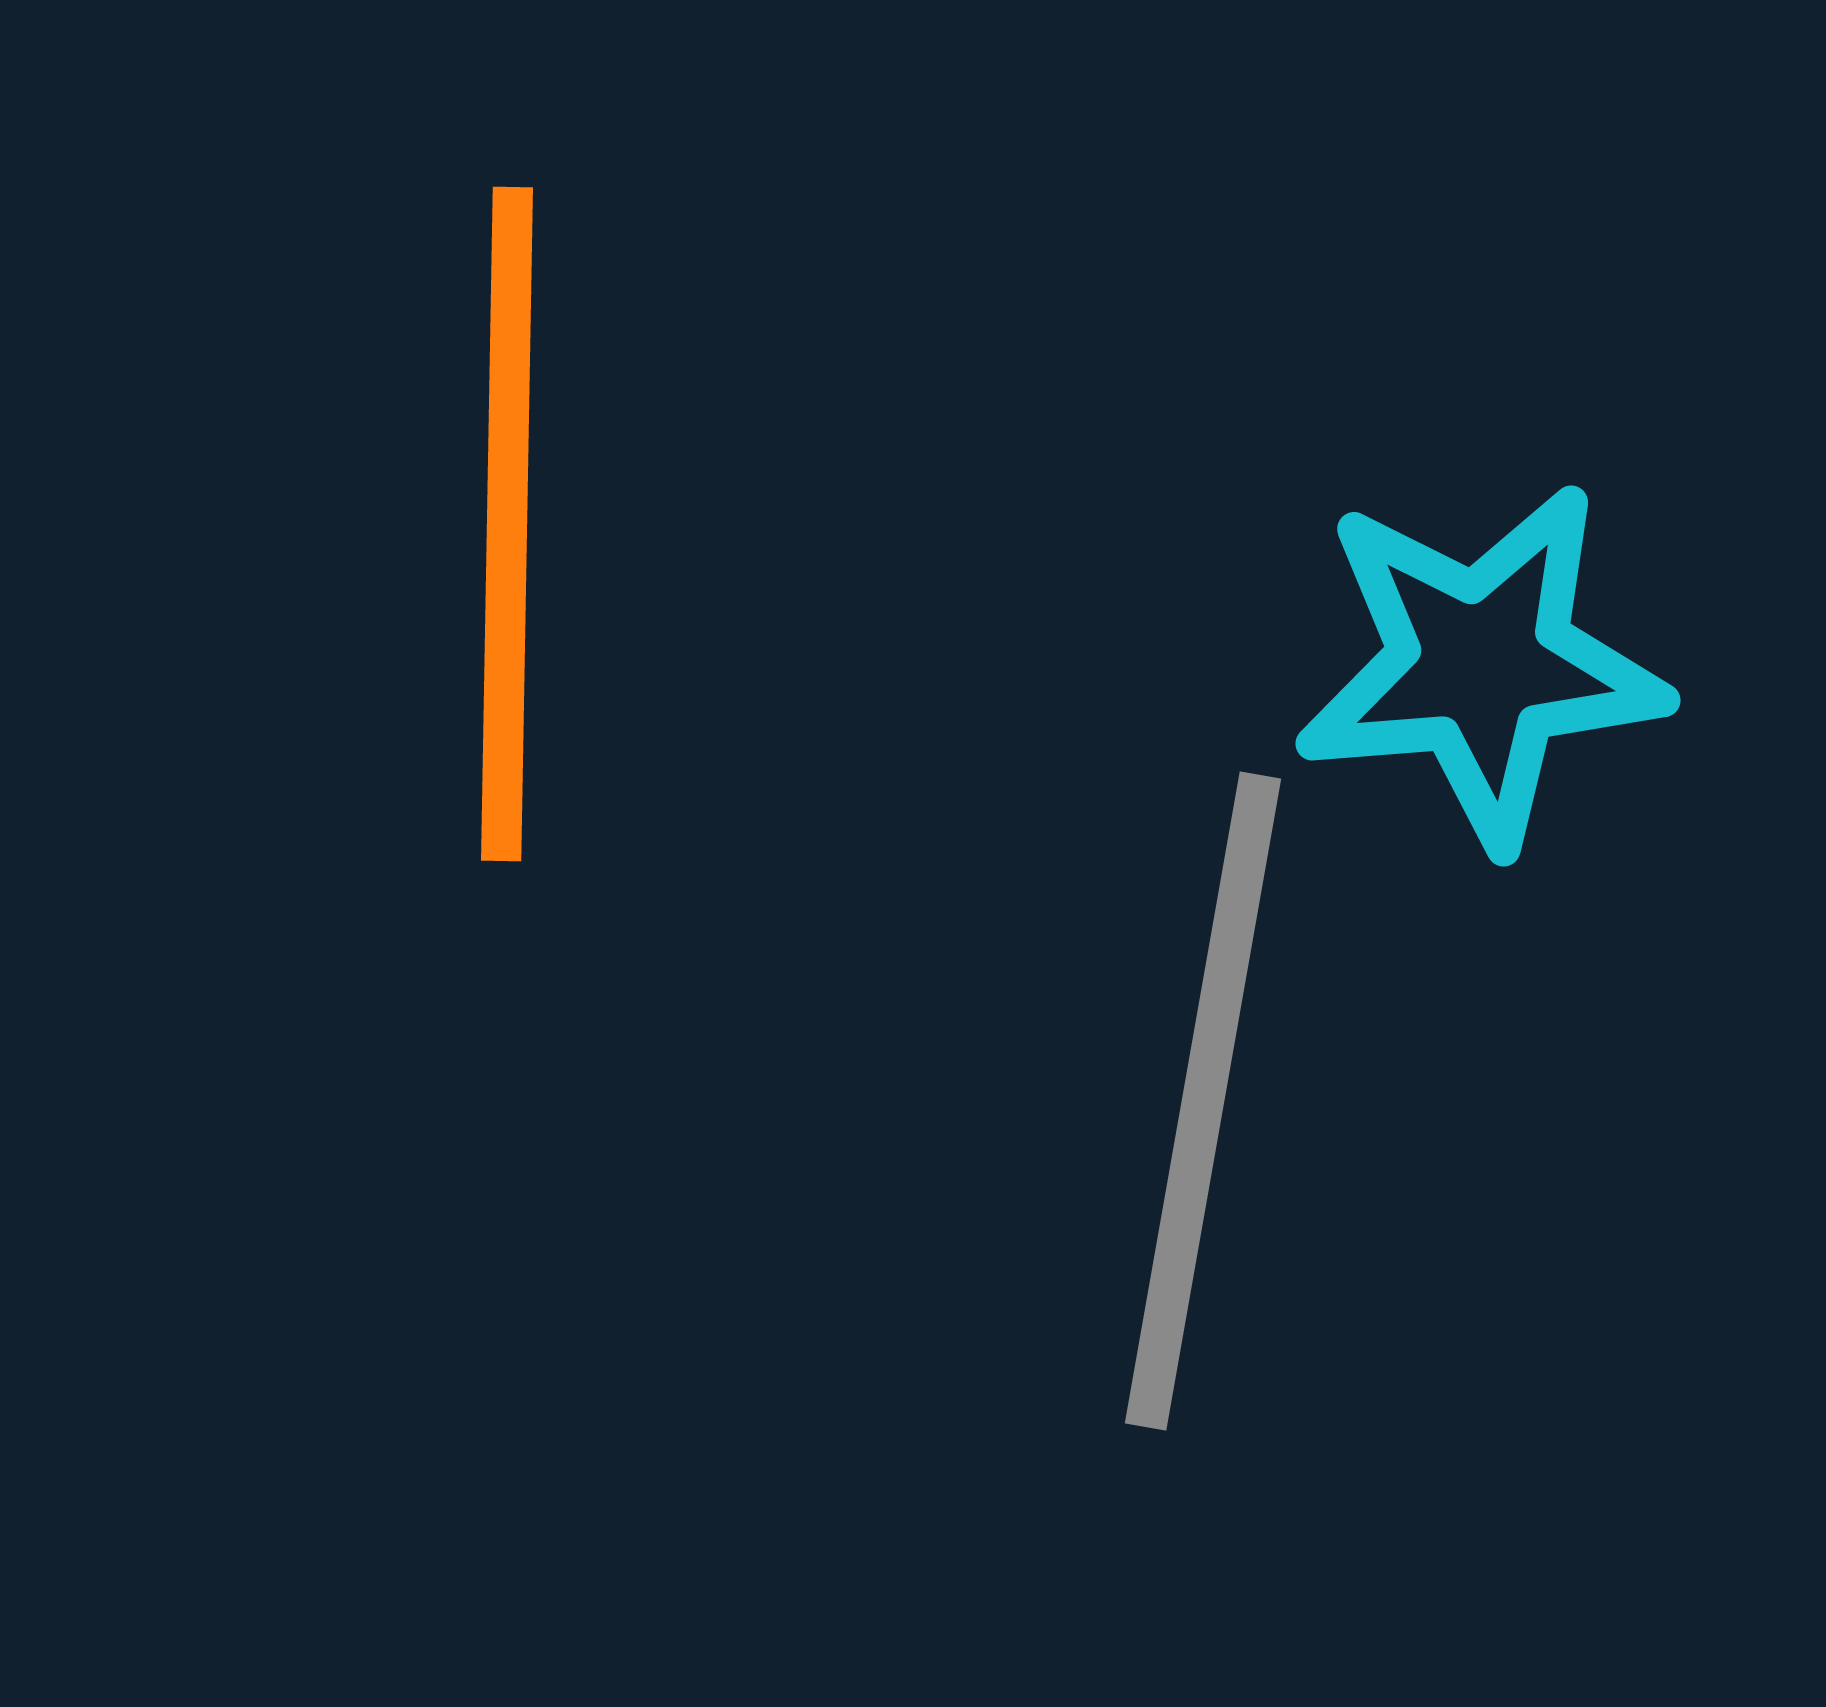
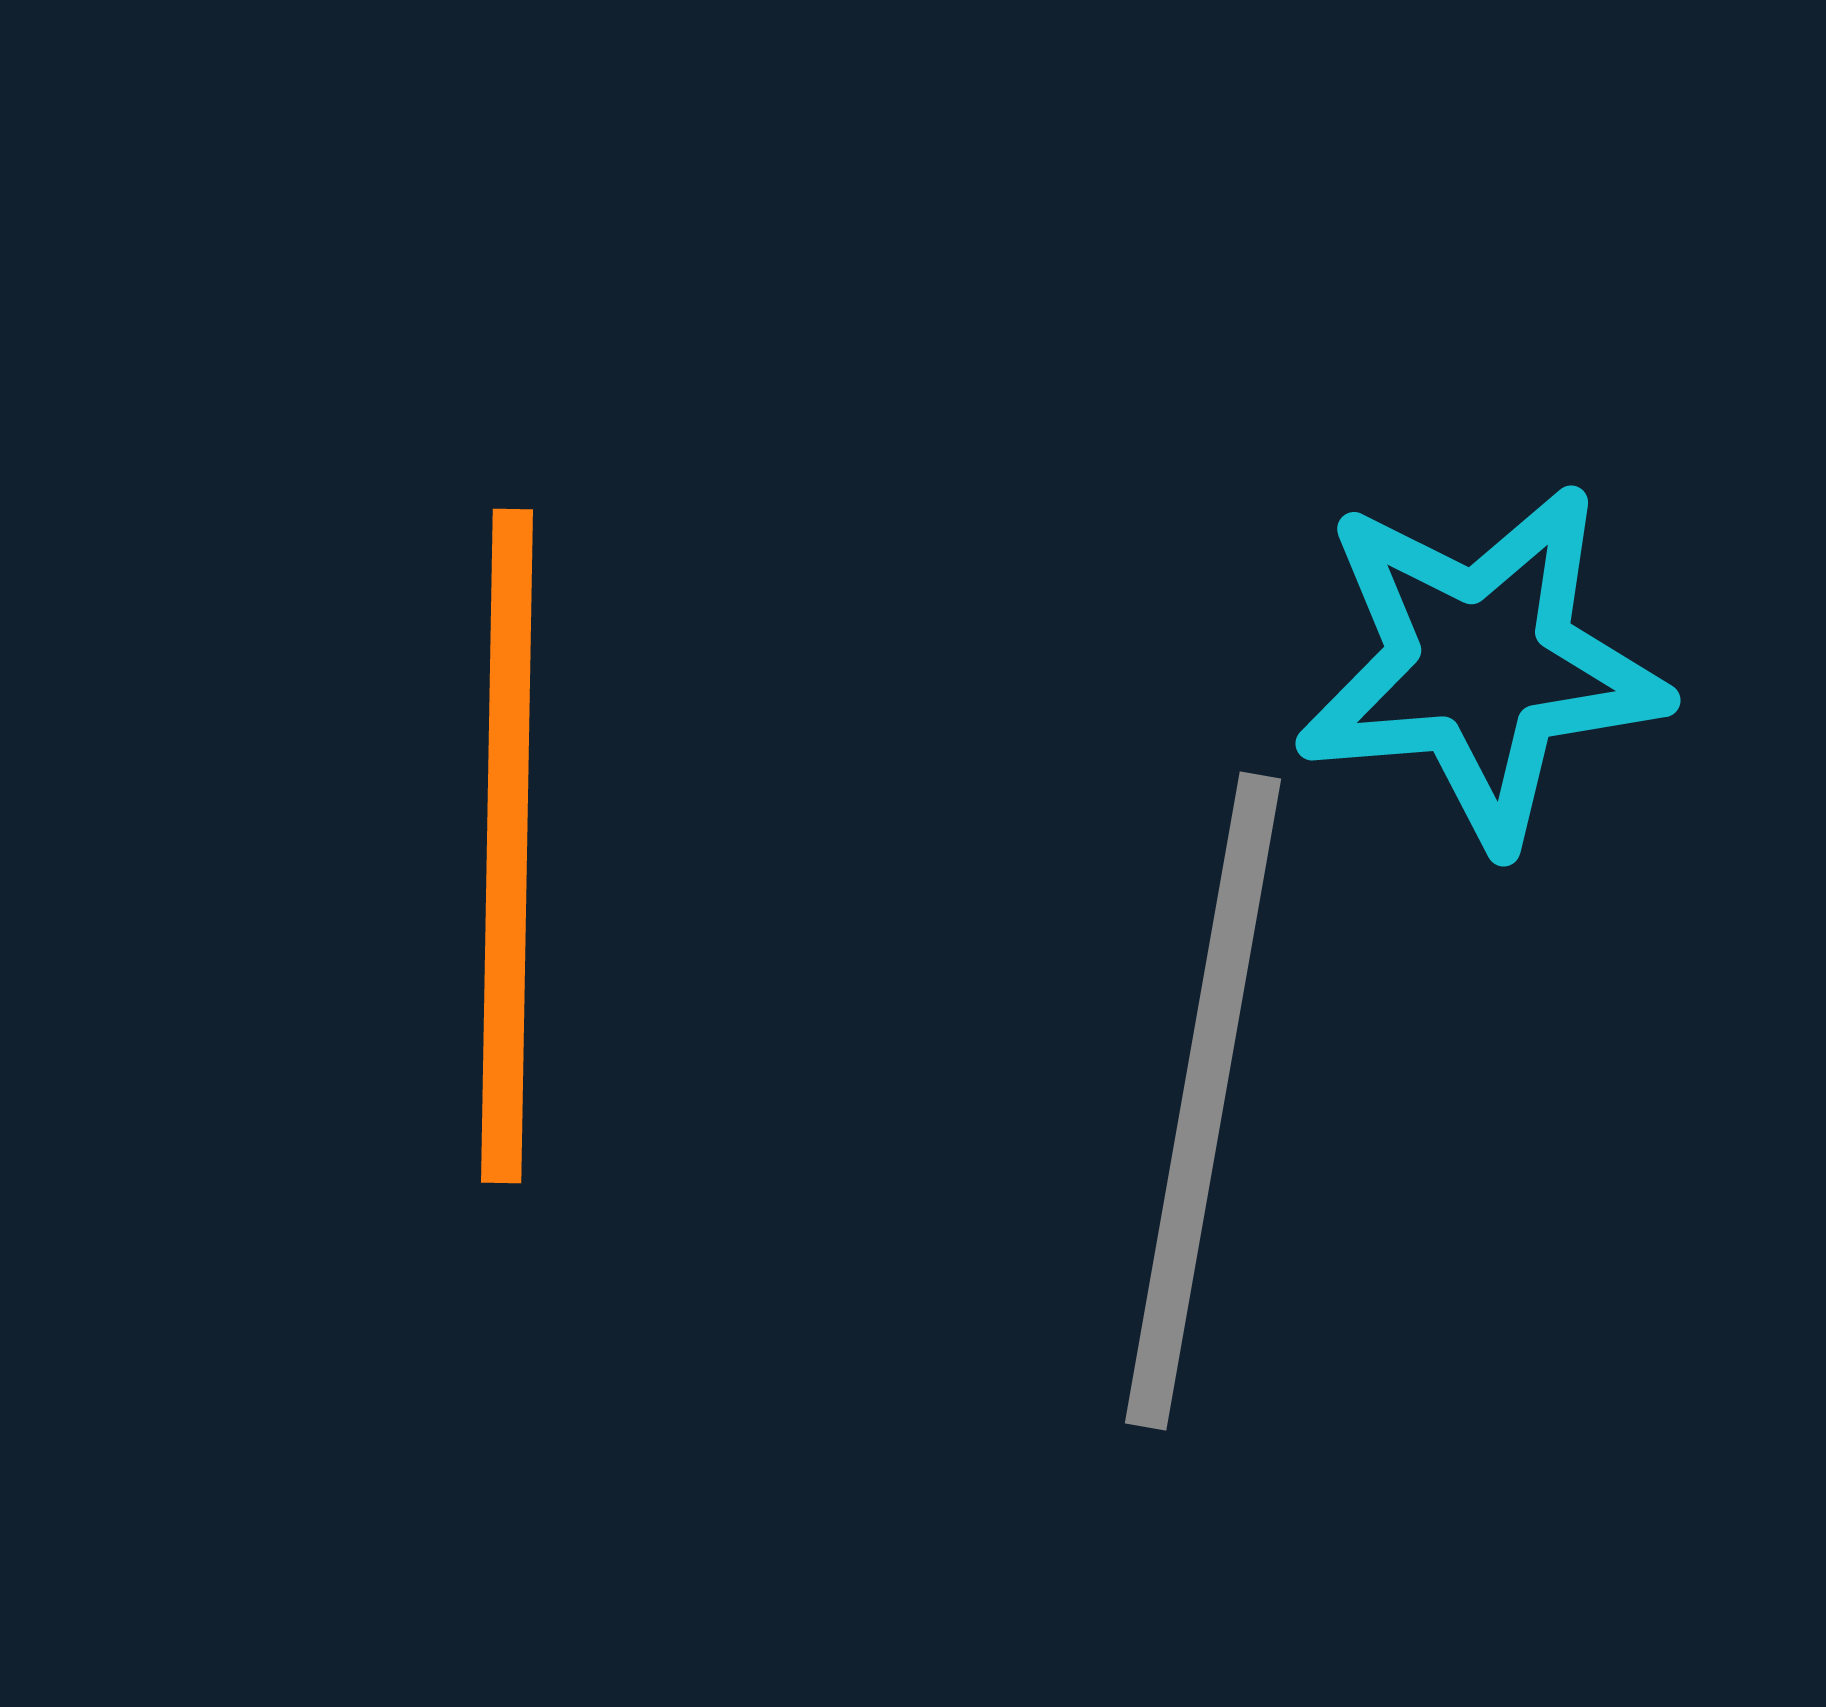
orange line: moved 322 px down
